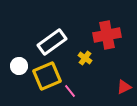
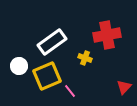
yellow cross: rotated 16 degrees counterclockwise
red triangle: rotated 21 degrees counterclockwise
